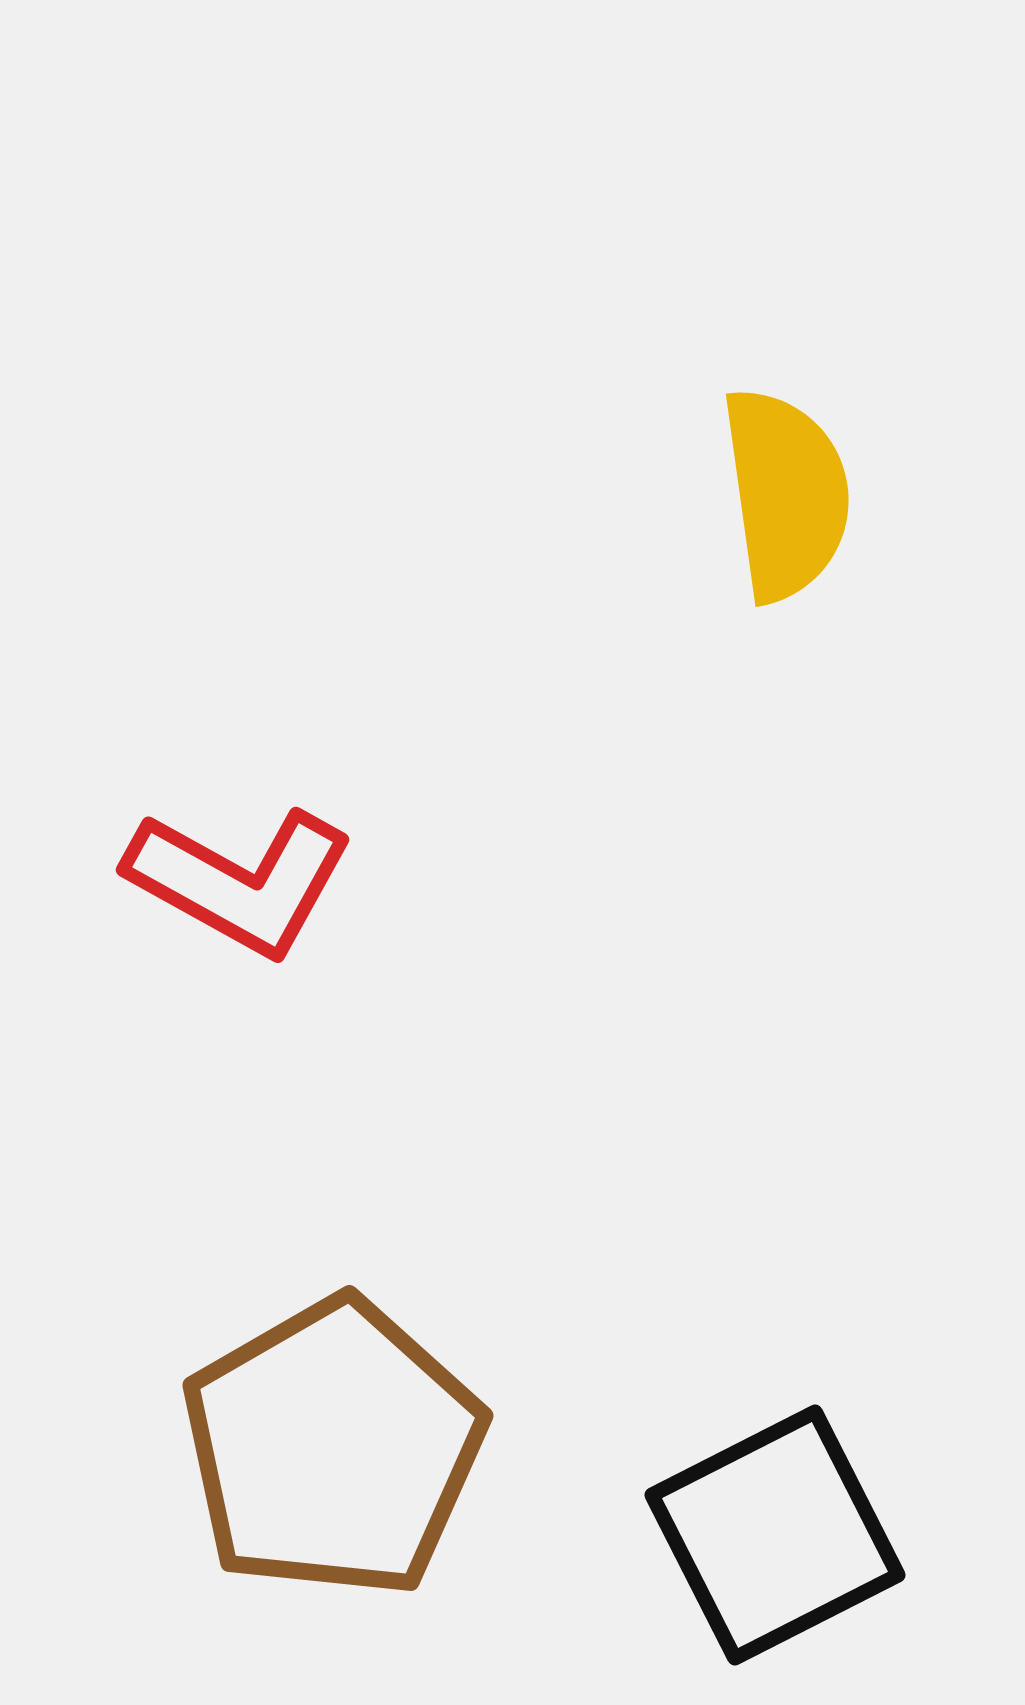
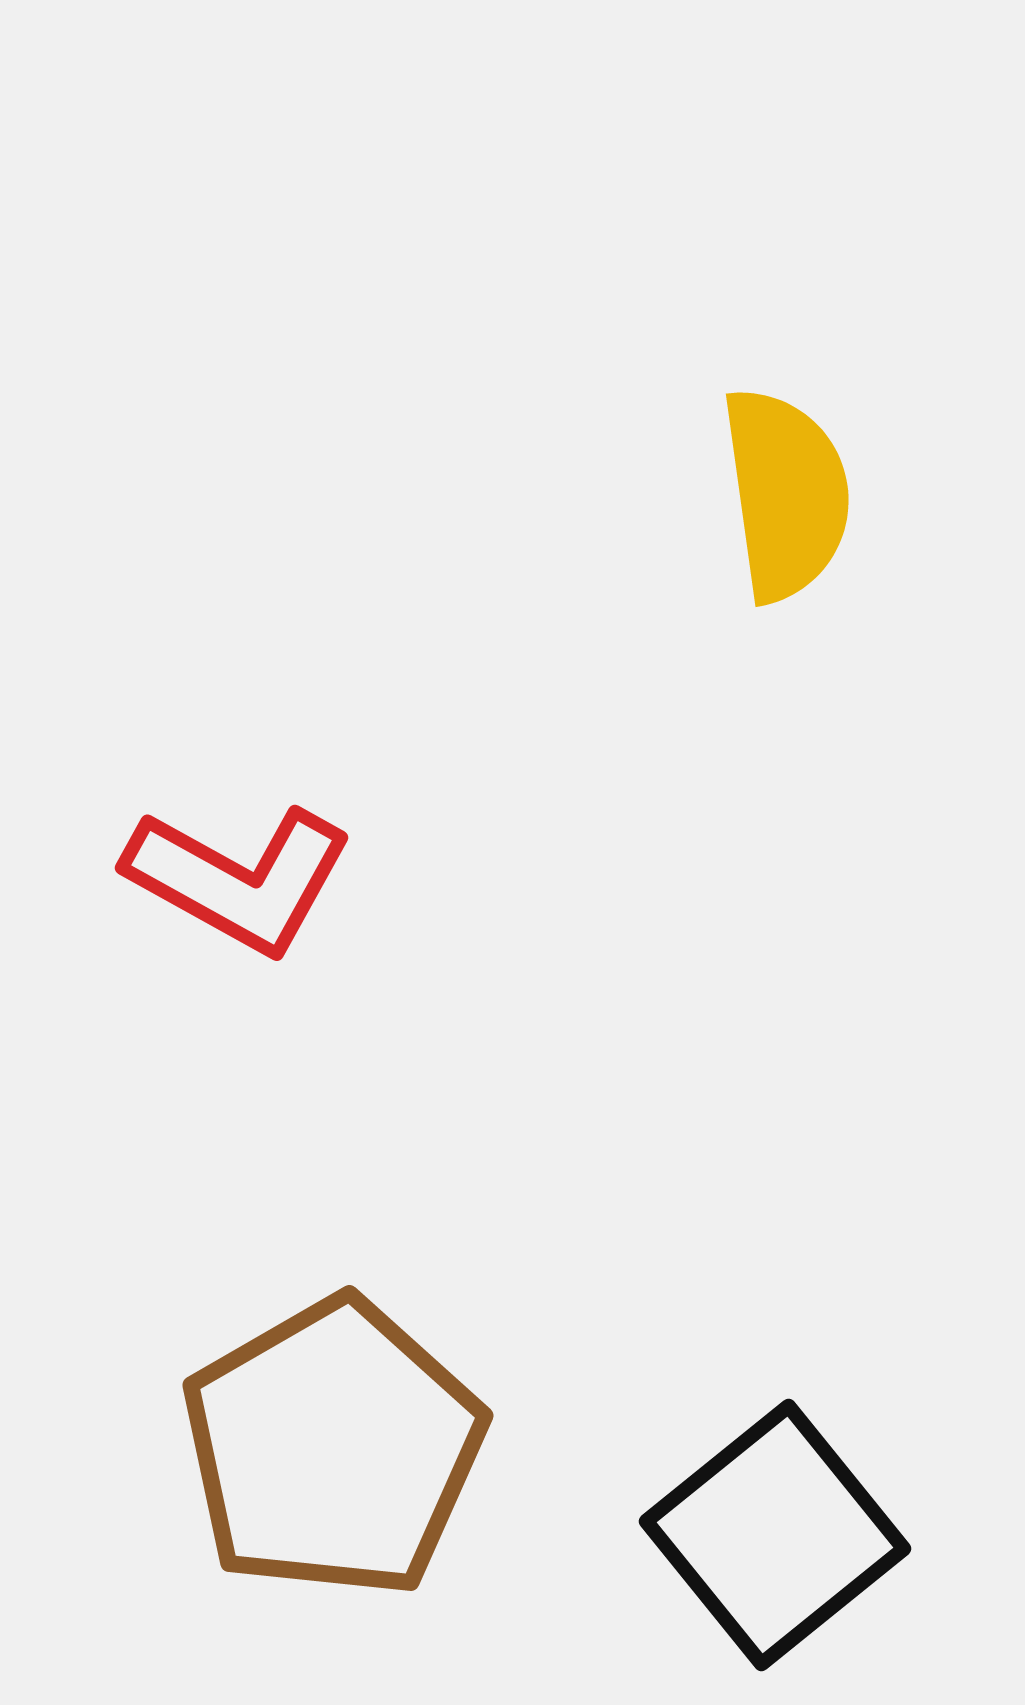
red L-shape: moved 1 px left, 2 px up
black square: rotated 12 degrees counterclockwise
